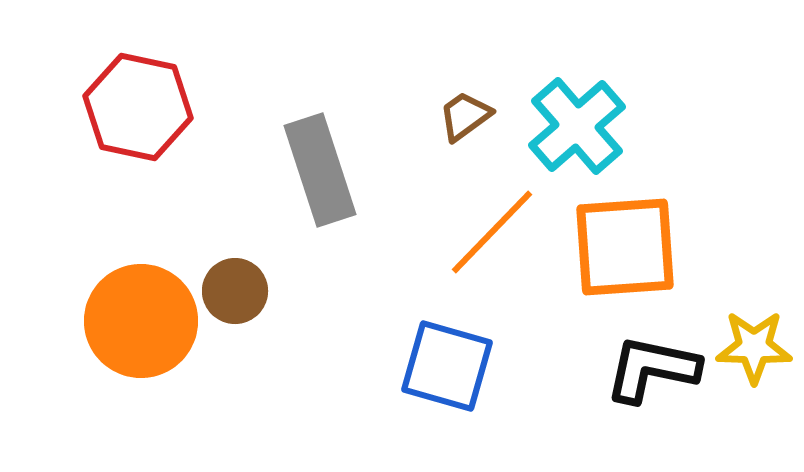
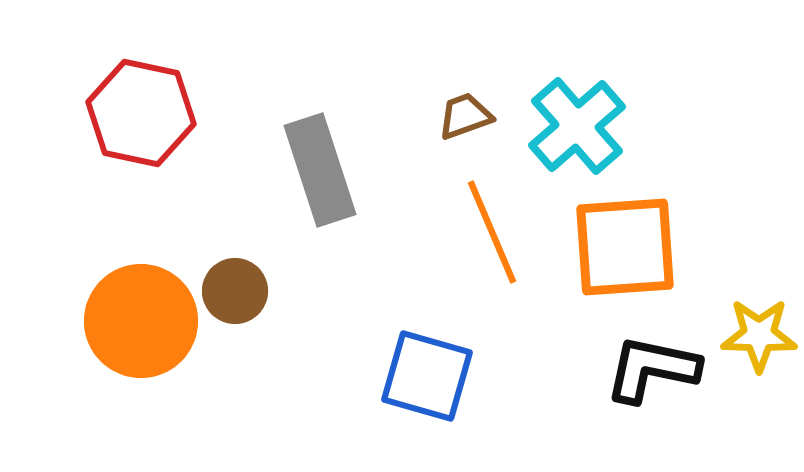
red hexagon: moved 3 px right, 6 px down
brown trapezoid: rotated 16 degrees clockwise
orange line: rotated 67 degrees counterclockwise
yellow star: moved 5 px right, 12 px up
blue square: moved 20 px left, 10 px down
